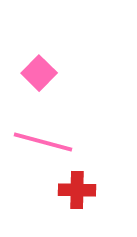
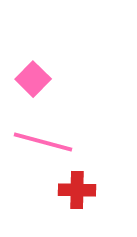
pink square: moved 6 px left, 6 px down
